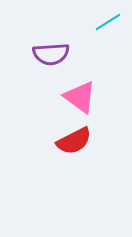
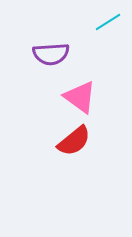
red semicircle: rotated 12 degrees counterclockwise
